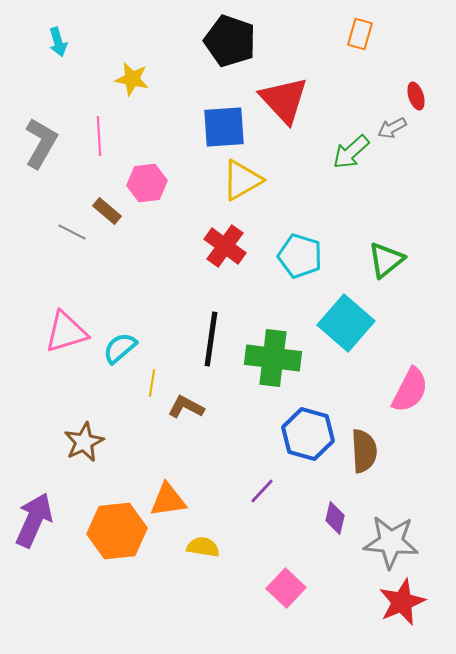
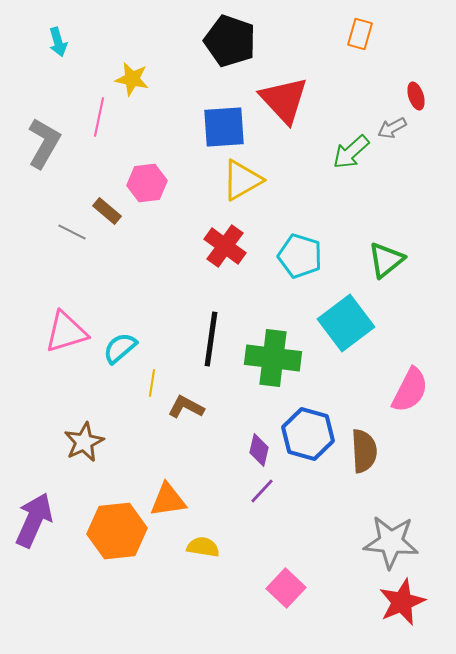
pink line: moved 19 px up; rotated 15 degrees clockwise
gray L-shape: moved 3 px right
cyan square: rotated 12 degrees clockwise
purple diamond: moved 76 px left, 68 px up
